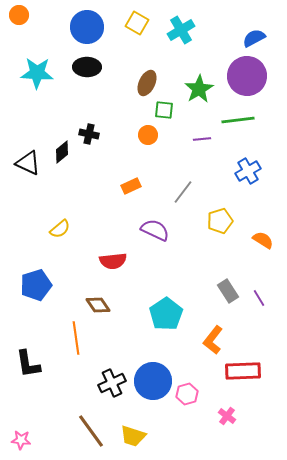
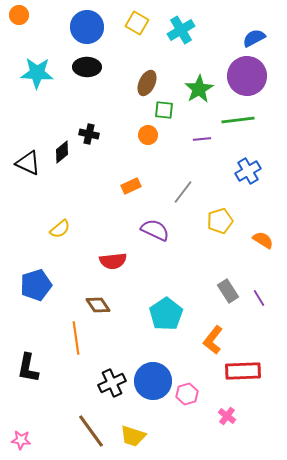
black L-shape at (28, 364): moved 4 px down; rotated 20 degrees clockwise
